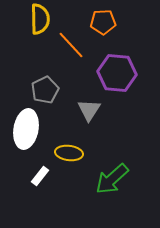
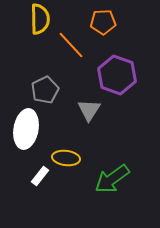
purple hexagon: moved 2 px down; rotated 15 degrees clockwise
yellow ellipse: moved 3 px left, 5 px down
green arrow: rotated 6 degrees clockwise
